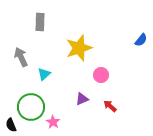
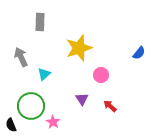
blue semicircle: moved 2 px left, 13 px down
purple triangle: rotated 40 degrees counterclockwise
green circle: moved 1 px up
